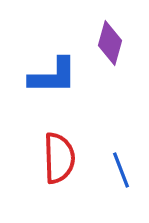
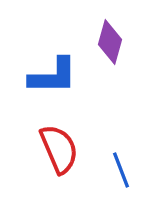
purple diamond: moved 1 px up
red semicircle: moved 9 px up; rotated 21 degrees counterclockwise
